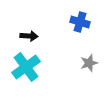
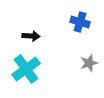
black arrow: moved 2 px right
cyan cross: moved 2 px down
